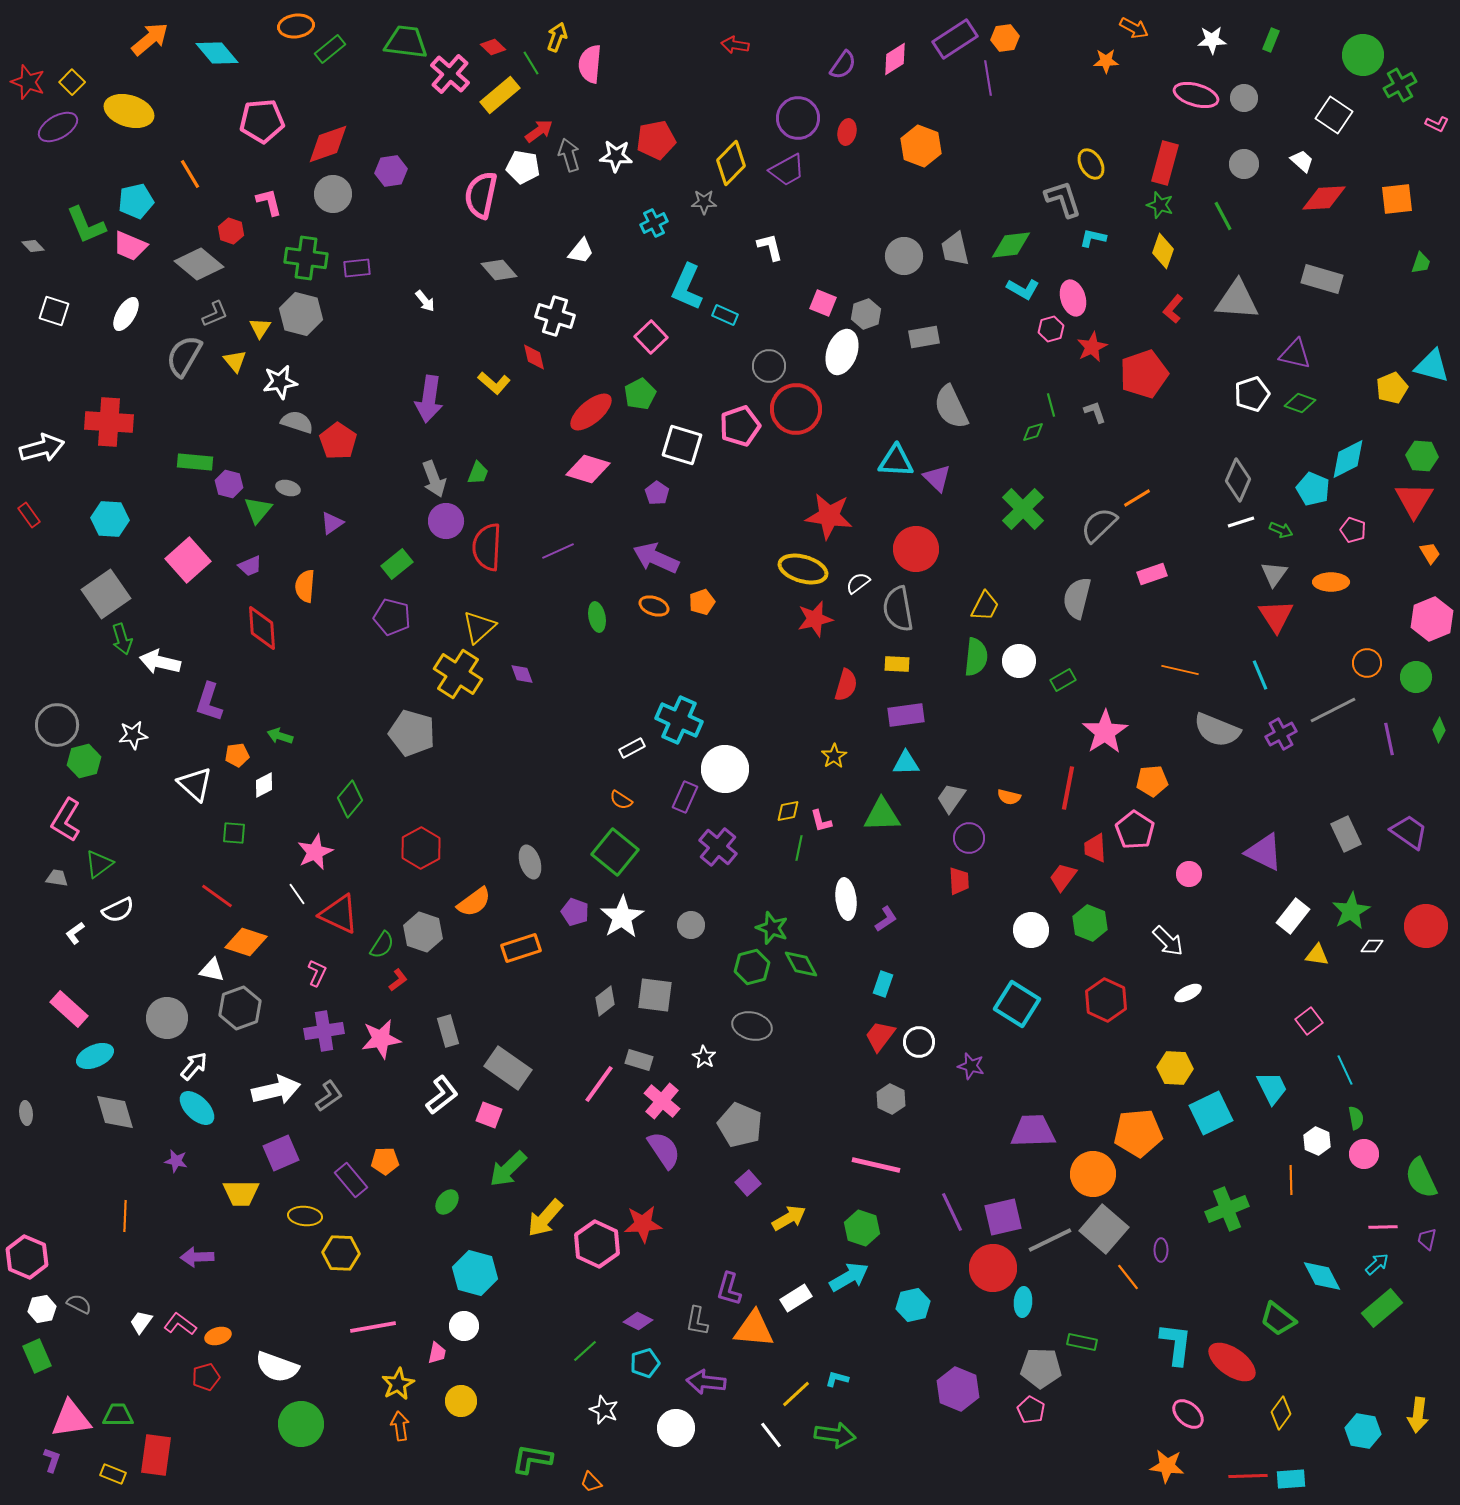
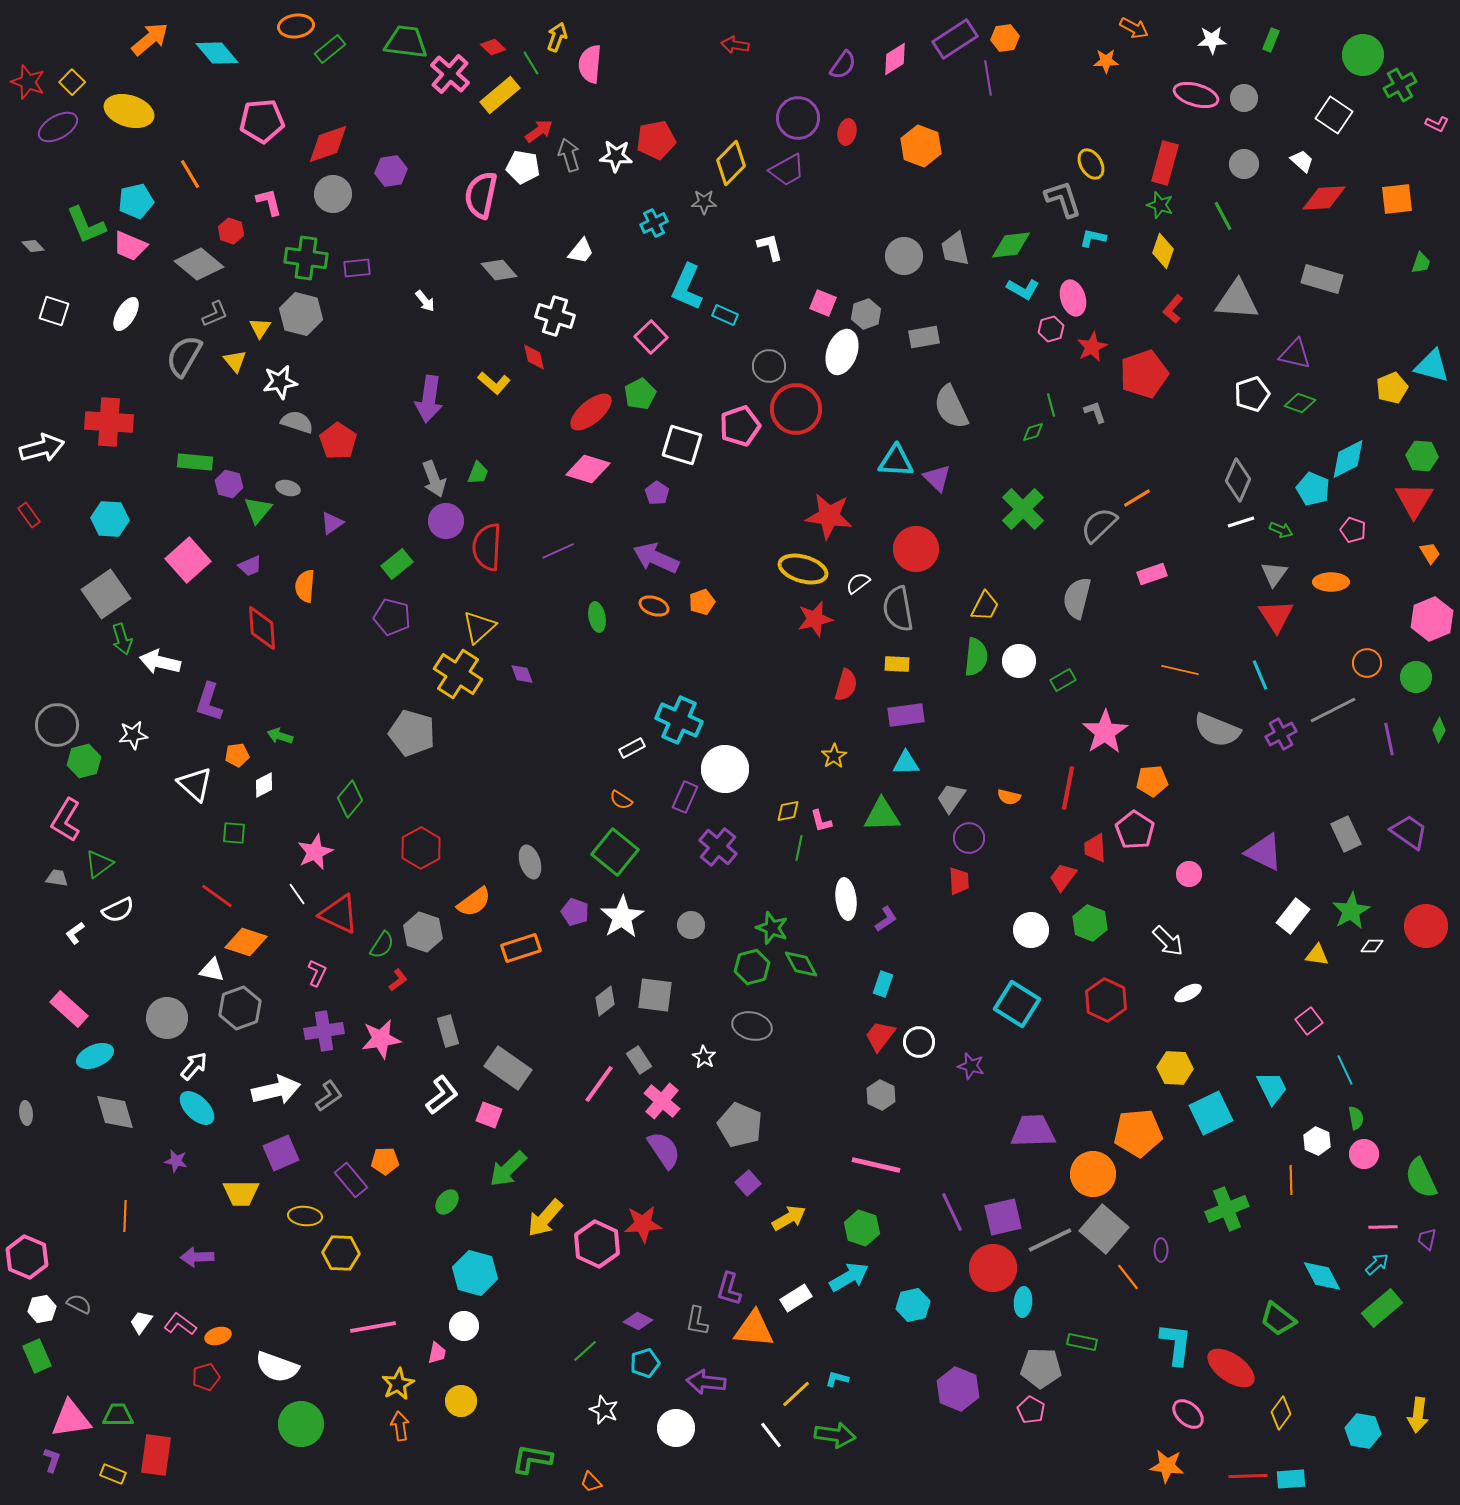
gray rectangle at (639, 1060): rotated 40 degrees clockwise
gray hexagon at (891, 1099): moved 10 px left, 4 px up
red ellipse at (1232, 1362): moved 1 px left, 6 px down
